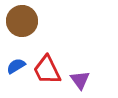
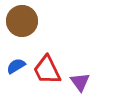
purple triangle: moved 2 px down
